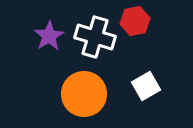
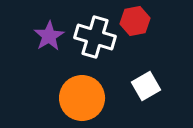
orange circle: moved 2 px left, 4 px down
